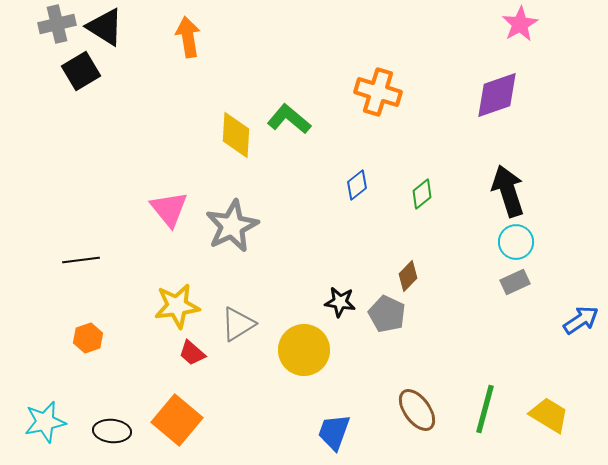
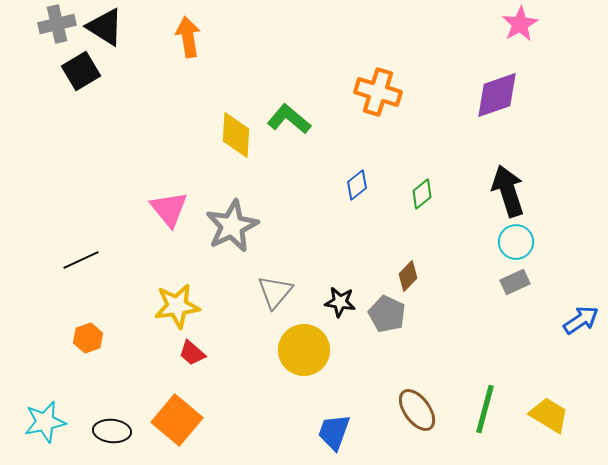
black line: rotated 18 degrees counterclockwise
gray triangle: moved 37 px right, 32 px up; rotated 18 degrees counterclockwise
